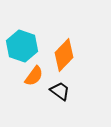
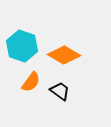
orange diamond: rotated 76 degrees clockwise
orange semicircle: moved 3 px left, 6 px down
